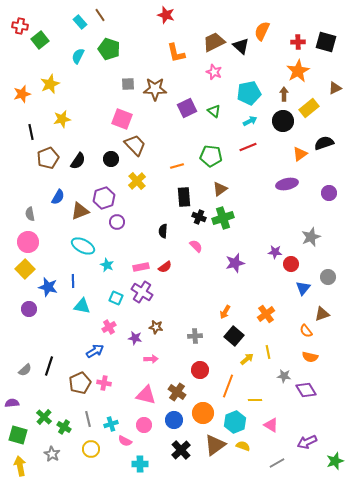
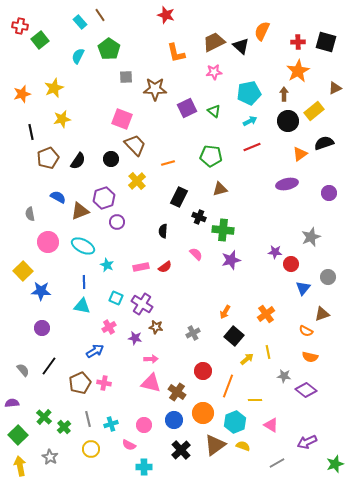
green pentagon at (109, 49): rotated 15 degrees clockwise
pink star at (214, 72): rotated 28 degrees counterclockwise
yellow star at (50, 84): moved 4 px right, 4 px down
gray square at (128, 84): moved 2 px left, 7 px up
yellow rectangle at (309, 108): moved 5 px right, 3 px down
black circle at (283, 121): moved 5 px right
red line at (248, 147): moved 4 px right
orange line at (177, 166): moved 9 px left, 3 px up
brown triangle at (220, 189): rotated 21 degrees clockwise
blue semicircle at (58, 197): rotated 91 degrees counterclockwise
black rectangle at (184, 197): moved 5 px left; rotated 30 degrees clockwise
green cross at (223, 218): moved 12 px down; rotated 25 degrees clockwise
pink circle at (28, 242): moved 20 px right
pink semicircle at (196, 246): moved 8 px down
purple star at (235, 263): moved 4 px left, 3 px up
yellow square at (25, 269): moved 2 px left, 2 px down
blue line at (73, 281): moved 11 px right, 1 px down
blue star at (48, 287): moved 7 px left, 4 px down; rotated 12 degrees counterclockwise
purple cross at (142, 292): moved 12 px down
purple circle at (29, 309): moved 13 px right, 19 px down
orange semicircle at (306, 331): rotated 24 degrees counterclockwise
gray cross at (195, 336): moved 2 px left, 3 px up; rotated 24 degrees counterclockwise
black line at (49, 366): rotated 18 degrees clockwise
gray semicircle at (25, 370): moved 2 px left; rotated 88 degrees counterclockwise
red circle at (200, 370): moved 3 px right, 1 px down
purple diamond at (306, 390): rotated 20 degrees counterclockwise
pink triangle at (146, 395): moved 5 px right, 12 px up
green cross at (64, 427): rotated 16 degrees clockwise
green square at (18, 435): rotated 30 degrees clockwise
pink semicircle at (125, 441): moved 4 px right, 4 px down
gray star at (52, 454): moved 2 px left, 3 px down
green star at (335, 461): moved 3 px down
cyan cross at (140, 464): moved 4 px right, 3 px down
